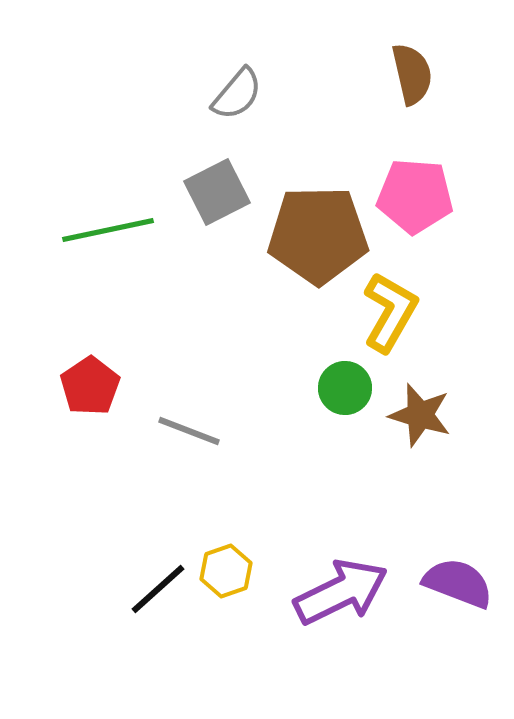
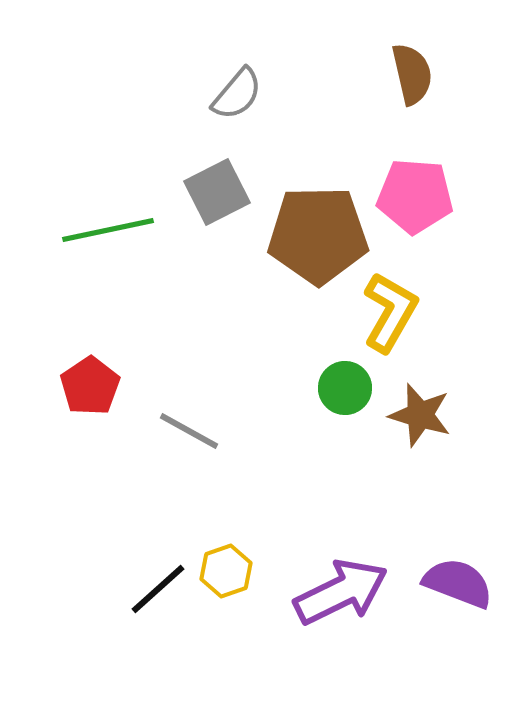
gray line: rotated 8 degrees clockwise
